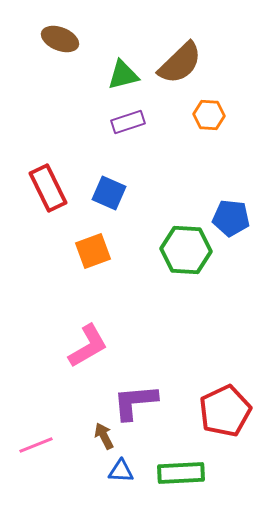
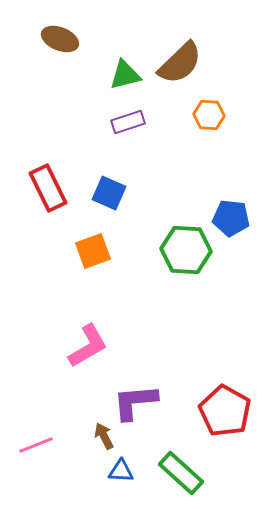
green triangle: moved 2 px right
red pentagon: rotated 18 degrees counterclockwise
green rectangle: rotated 45 degrees clockwise
